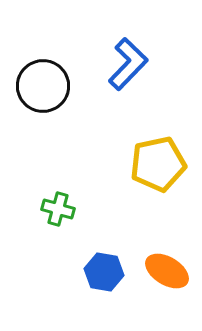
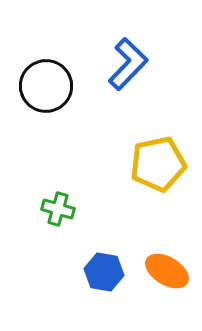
black circle: moved 3 px right
